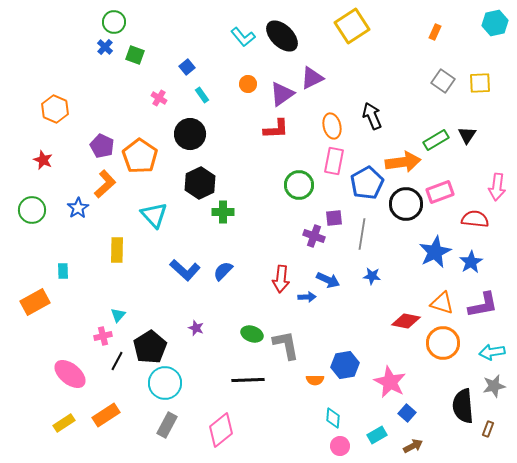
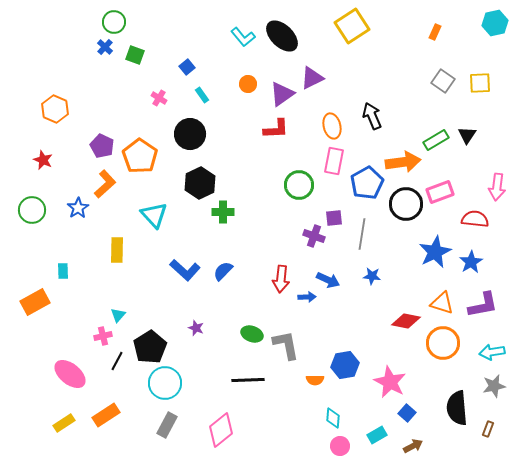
black semicircle at (463, 406): moved 6 px left, 2 px down
